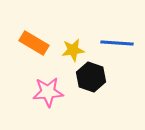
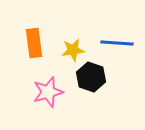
orange rectangle: rotated 52 degrees clockwise
pink star: rotated 12 degrees counterclockwise
